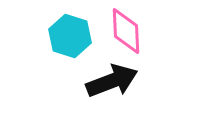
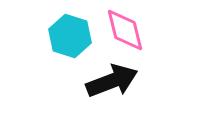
pink diamond: moved 1 px left, 1 px up; rotated 12 degrees counterclockwise
